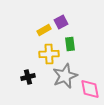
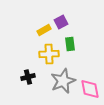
gray star: moved 2 px left, 5 px down
